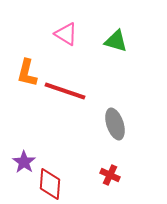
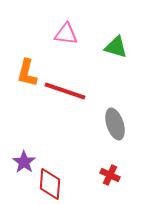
pink triangle: rotated 25 degrees counterclockwise
green triangle: moved 6 px down
